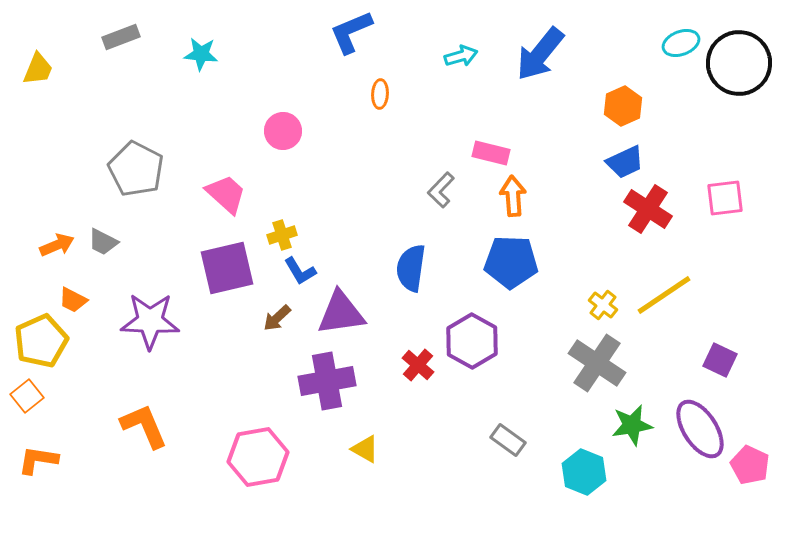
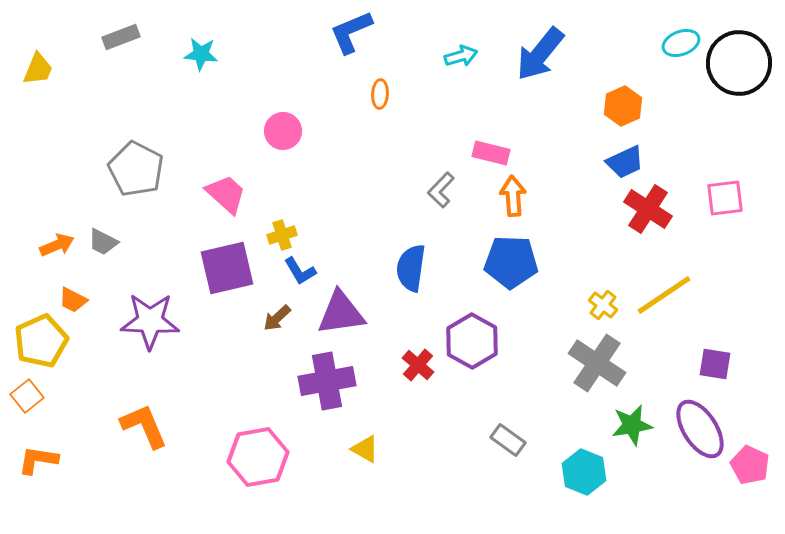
purple square at (720, 360): moved 5 px left, 4 px down; rotated 16 degrees counterclockwise
